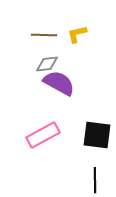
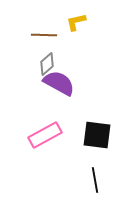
yellow L-shape: moved 1 px left, 12 px up
gray diamond: rotated 35 degrees counterclockwise
pink rectangle: moved 2 px right
black line: rotated 10 degrees counterclockwise
